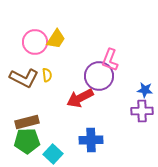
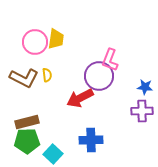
yellow trapezoid: rotated 25 degrees counterclockwise
blue star: moved 3 px up
